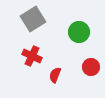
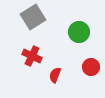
gray square: moved 2 px up
